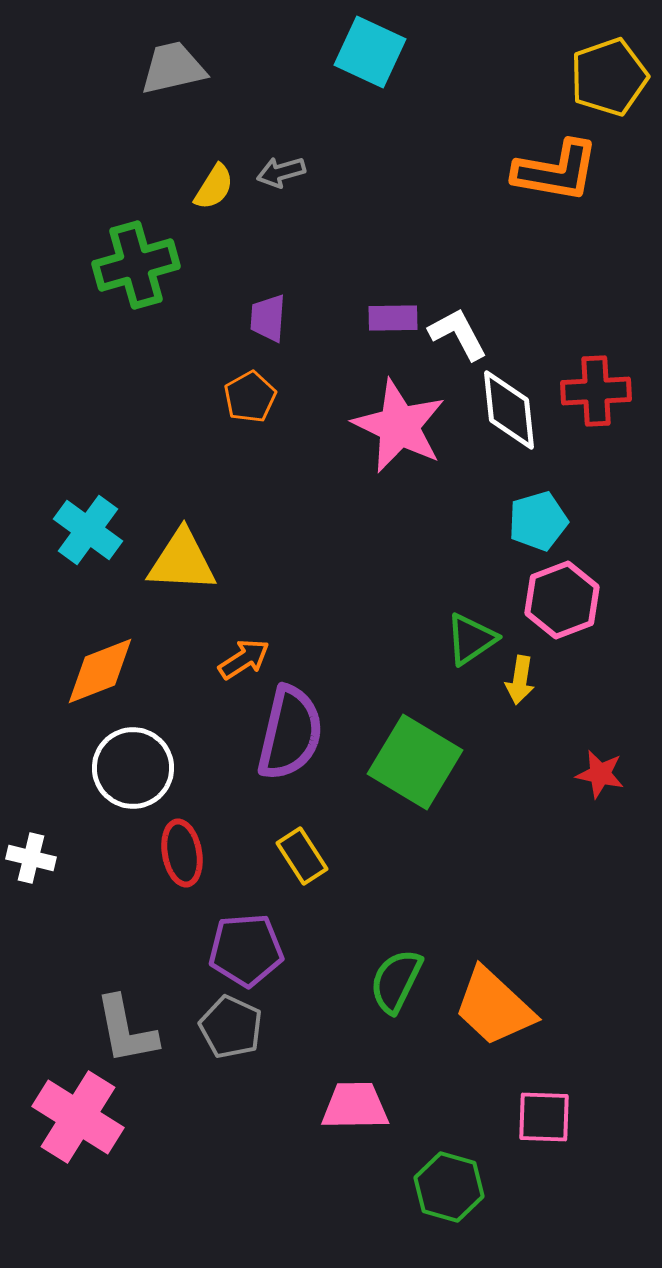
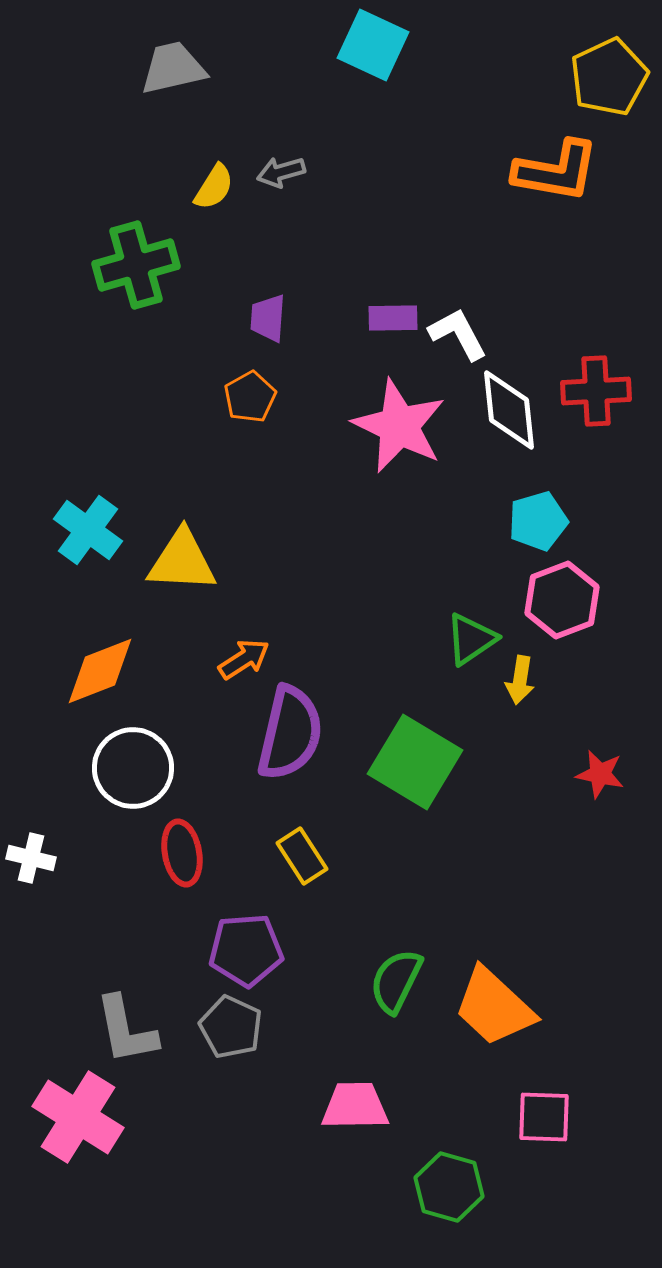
cyan square: moved 3 px right, 7 px up
yellow pentagon: rotated 6 degrees counterclockwise
